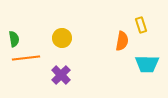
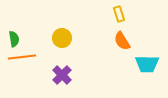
yellow rectangle: moved 22 px left, 11 px up
orange semicircle: rotated 138 degrees clockwise
orange line: moved 4 px left, 1 px up
purple cross: moved 1 px right
